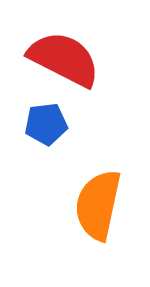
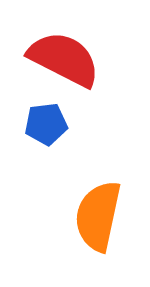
orange semicircle: moved 11 px down
